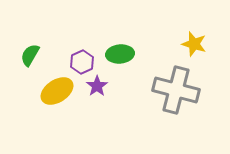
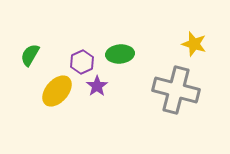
yellow ellipse: rotated 16 degrees counterclockwise
